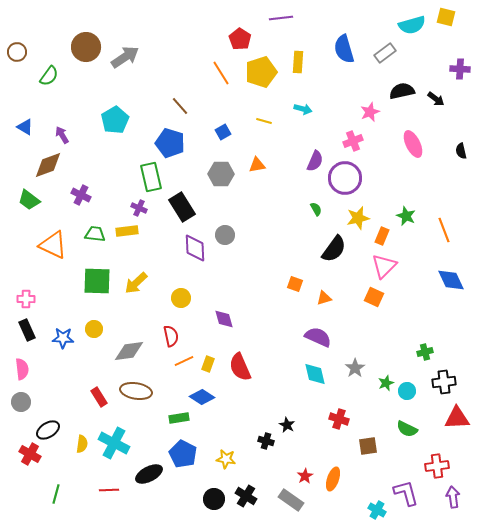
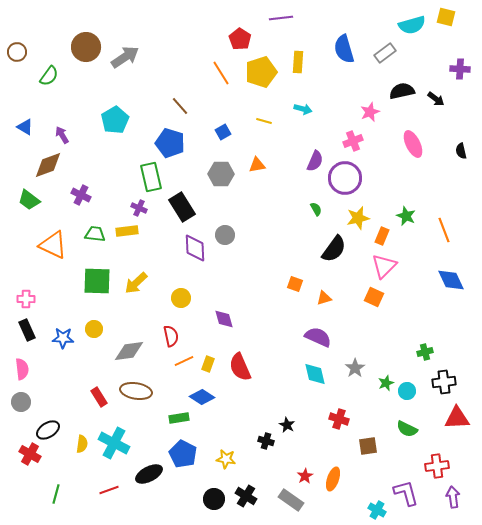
red line at (109, 490): rotated 18 degrees counterclockwise
